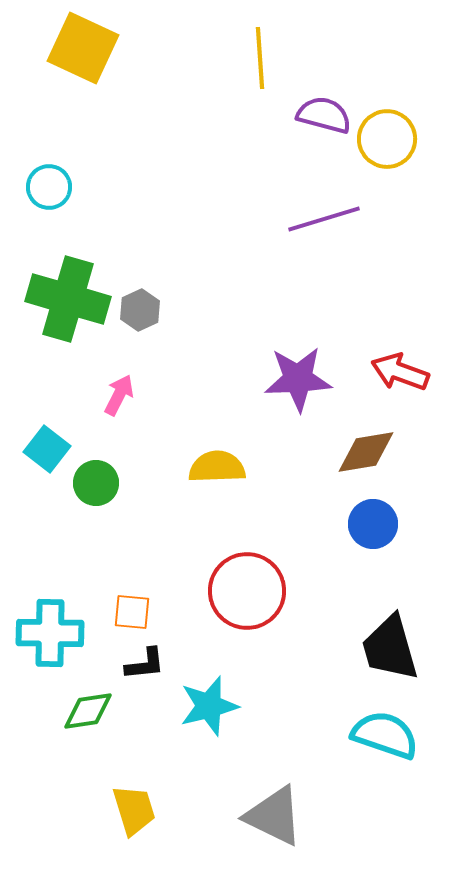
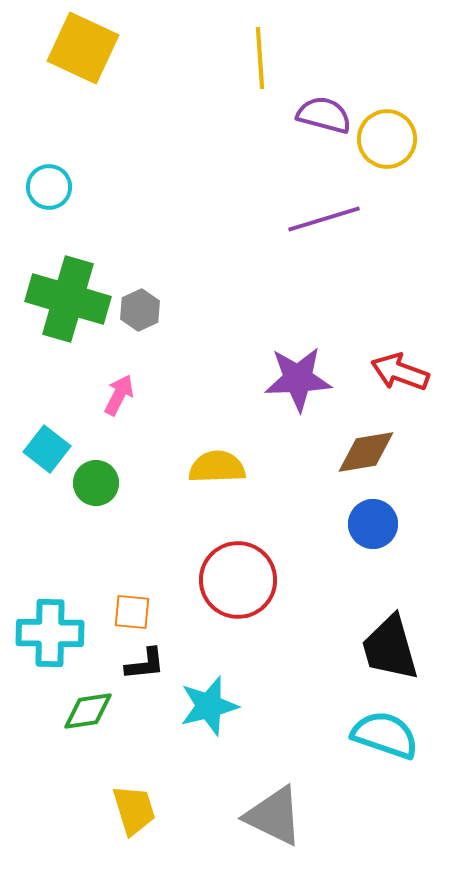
red circle: moved 9 px left, 11 px up
